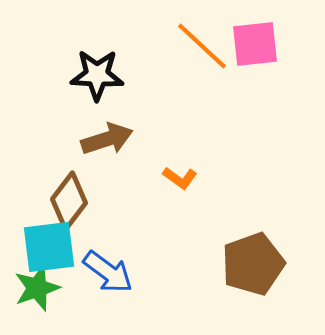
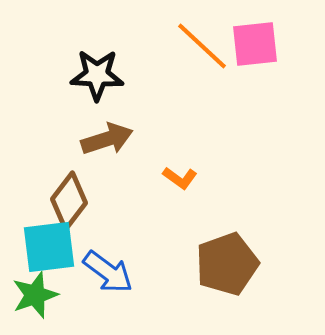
brown pentagon: moved 26 px left
green star: moved 2 px left, 7 px down
